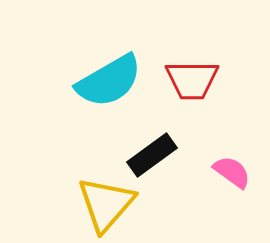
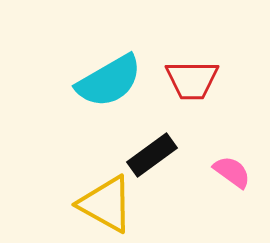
yellow triangle: rotated 42 degrees counterclockwise
